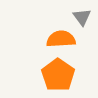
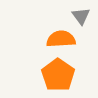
gray triangle: moved 1 px left, 1 px up
